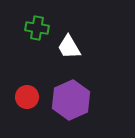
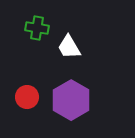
purple hexagon: rotated 6 degrees counterclockwise
